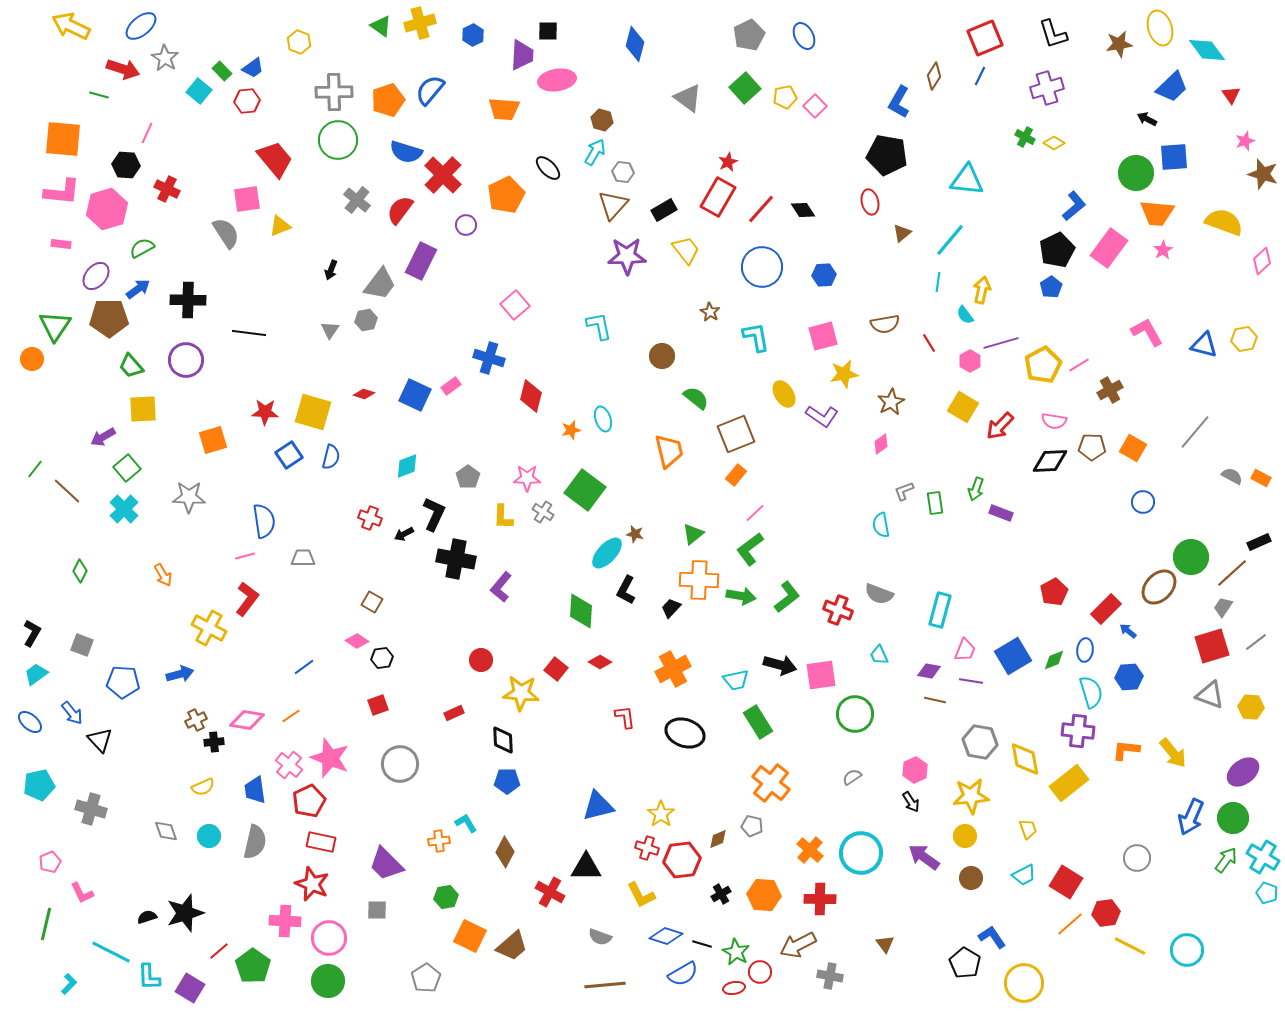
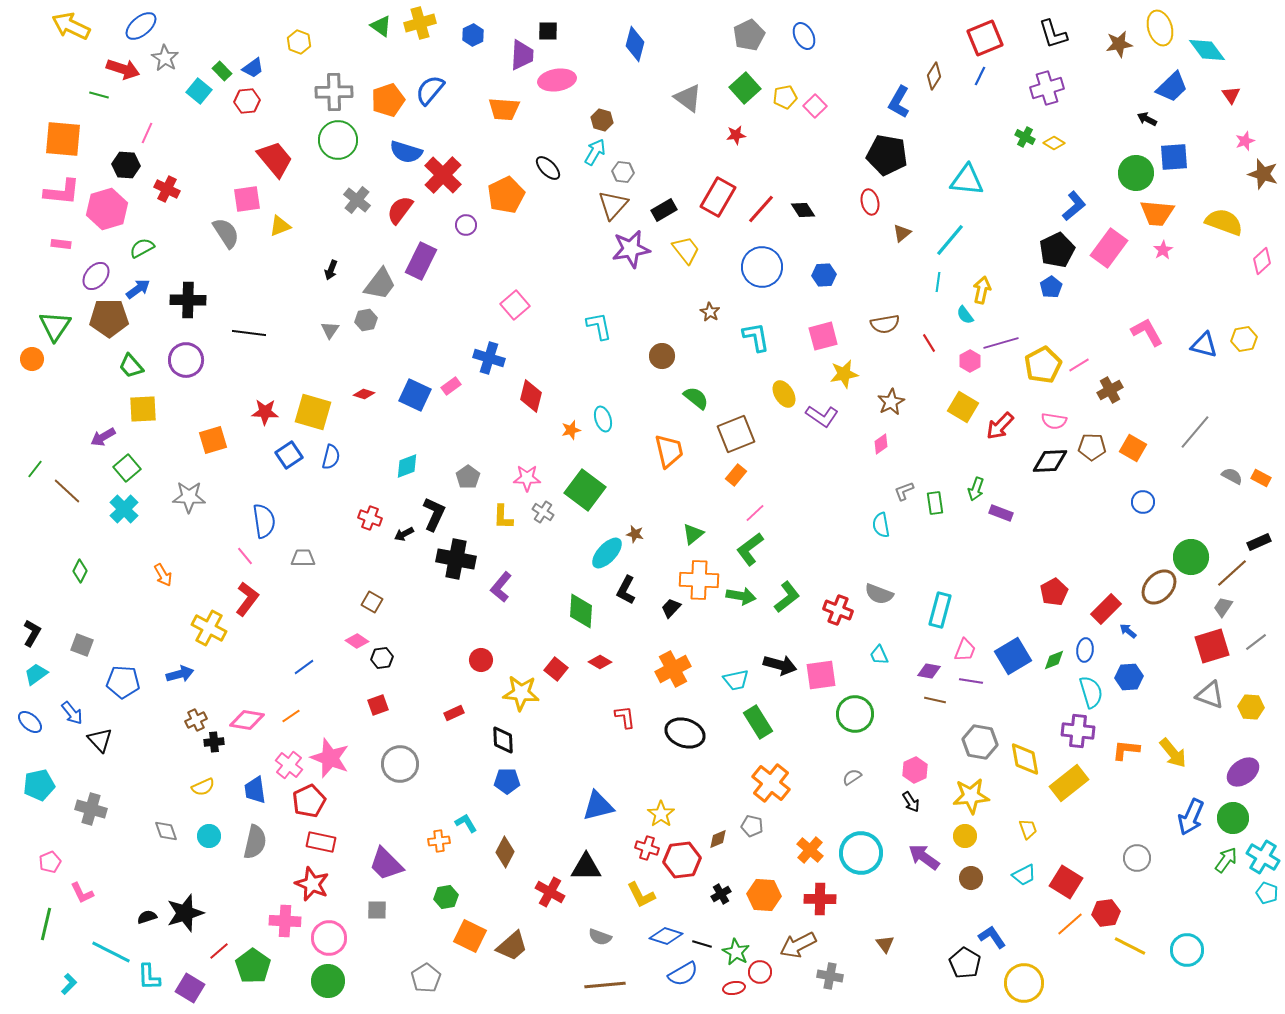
red star at (728, 162): moved 8 px right, 27 px up; rotated 18 degrees clockwise
purple star at (627, 256): moved 4 px right, 7 px up; rotated 9 degrees counterclockwise
pink line at (245, 556): rotated 66 degrees clockwise
